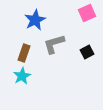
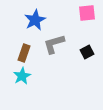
pink square: rotated 18 degrees clockwise
